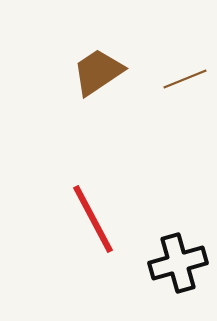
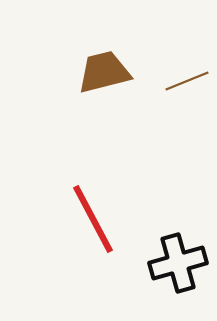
brown trapezoid: moved 6 px right; rotated 20 degrees clockwise
brown line: moved 2 px right, 2 px down
